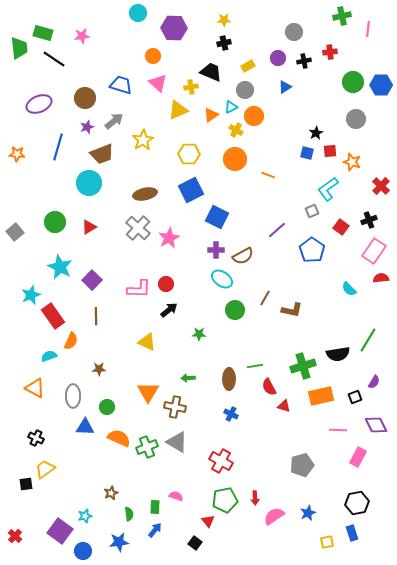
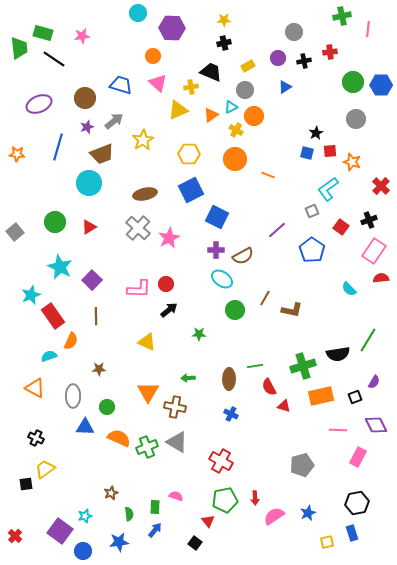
purple hexagon at (174, 28): moved 2 px left
